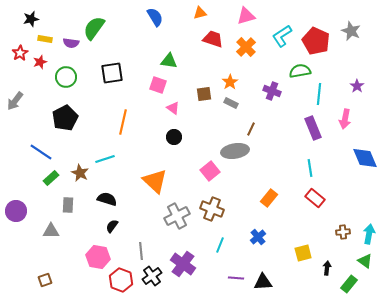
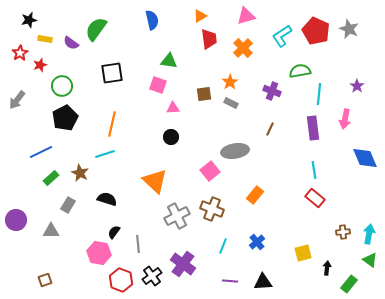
orange triangle at (200, 13): moved 3 px down; rotated 16 degrees counterclockwise
blue semicircle at (155, 17): moved 3 px left, 3 px down; rotated 18 degrees clockwise
black star at (31, 19): moved 2 px left, 1 px down
green semicircle at (94, 28): moved 2 px right, 1 px down
gray star at (351, 31): moved 2 px left, 2 px up
red trapezoid at (213, 39): moved 4 px left; rotated 65 degrees clockwise
red pentagon at (316, 41): moved 10 px up
purple semicircle at (71, 43): rotated 28 degrees clockwise
orange cross at (246, 47): moved 3 px left, 1 px down
red star at (40, 62): moved 3 px down
green circle at (66, 77): moved 4 px left, 9 px down
gray arrow at (15, 101): moved 2 px right, 1 px up
pink triangle at (173, 108): rotated 40 degrees counterclockwise
orange line at (123, 122): moved 11 px left, 2 px down
purple rectangle at (313, 128): rotated 15 degrees clockwise
brown line at (251, 129): moved 19 px right
black circle at (174, 137): moved 3 px left
blue line at (41, 152): rotated 60 degrees counterclockwise
cyan line at (105, 159): moved 5 px up
cyan line at (310, 168): moved 4 px right, 2 px down
orange rectangle at (269, 198): moved 14 px left, 3 px up
gray rectangle at (68, 205): rotated 28 degrees clockwise
purple circle at (16, 211): moved 9 px down
black semicircle at (112, 226): moved 2 px right, 6 px down
blue cross at (258, 237): moved 1 px left, 5 px down
cyan line at (220, 245): moved 3 px right, 1 px down
gray line at (141, 251): moved 3 px left, 7 px up
pink hexagon at (98, 257): moved 1 px right, 4 px up
green triangle at (365, 261): moved 5 px right, 1 px up
purple line at (236, 278): moved 6 px left, 3 px down
